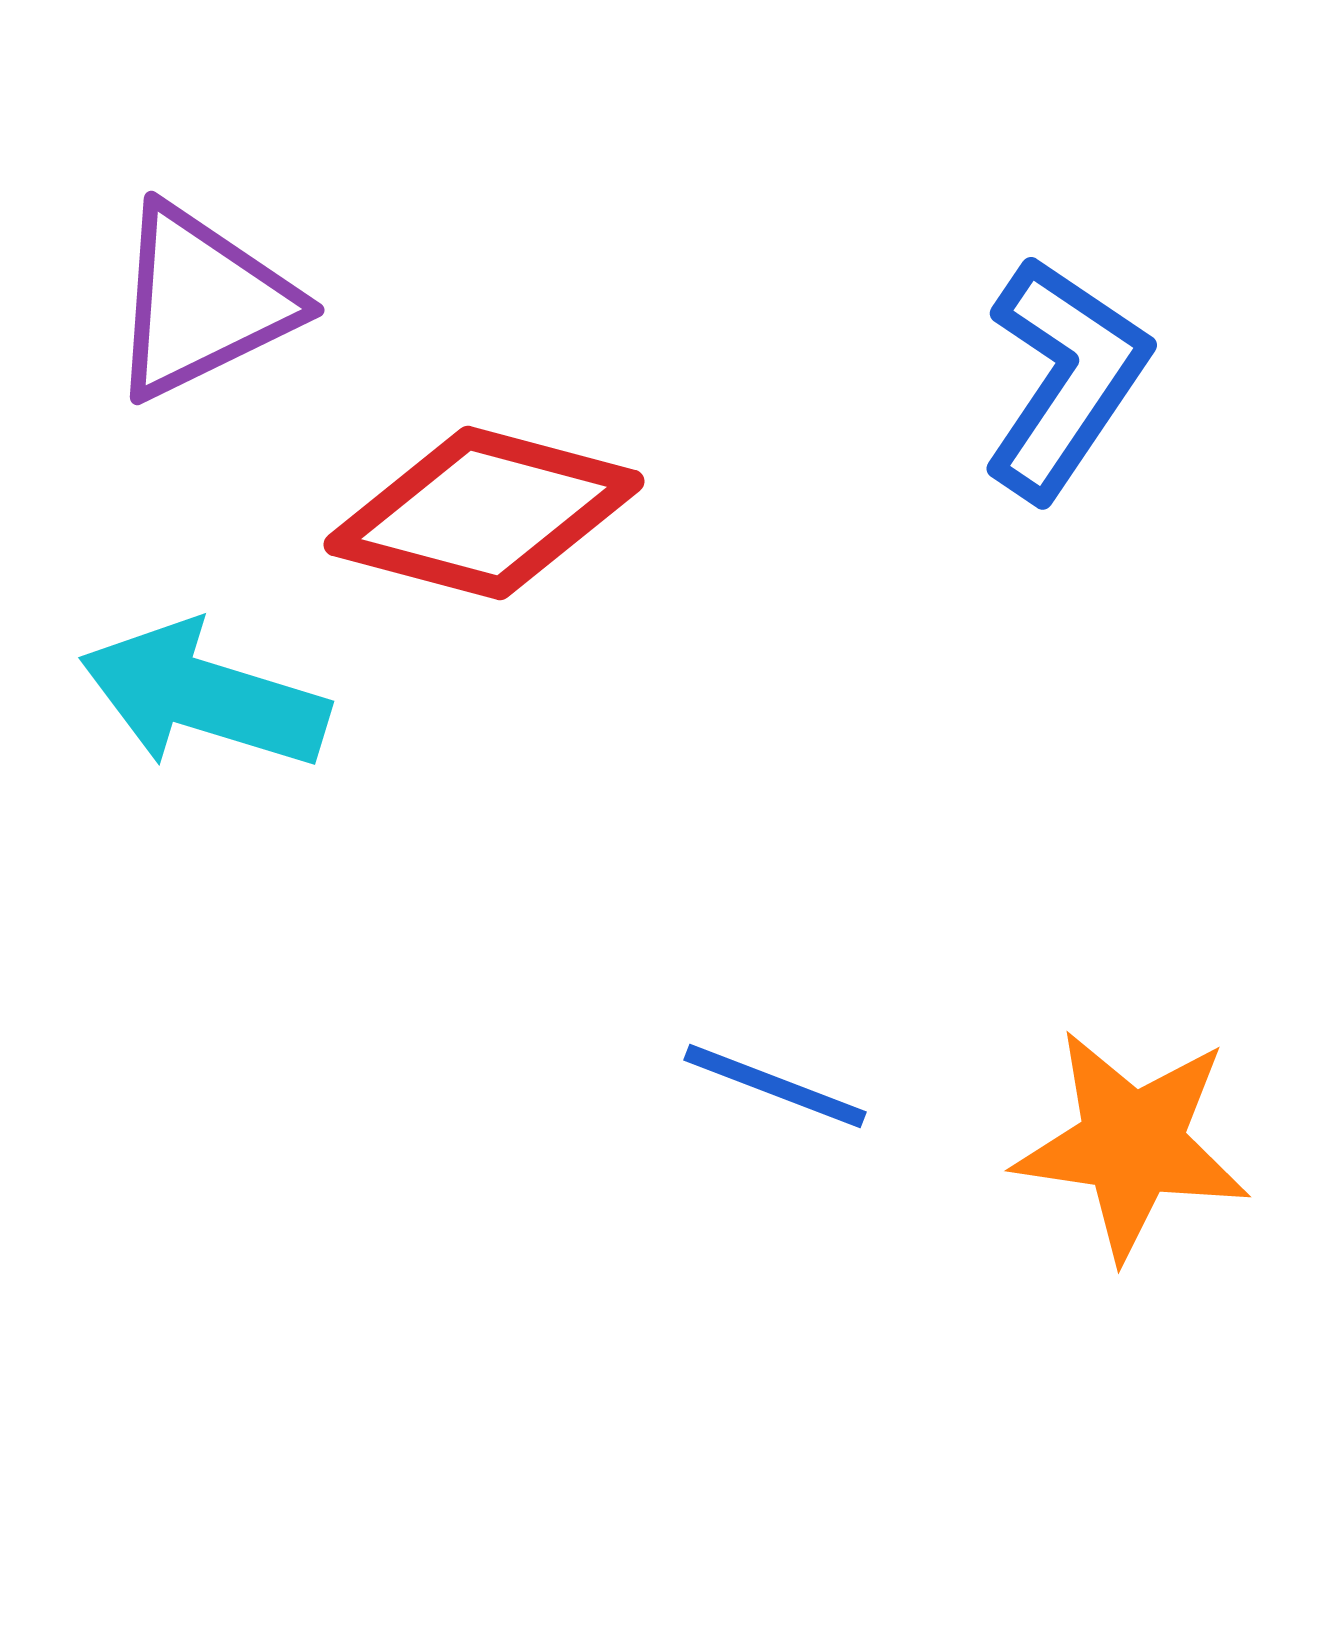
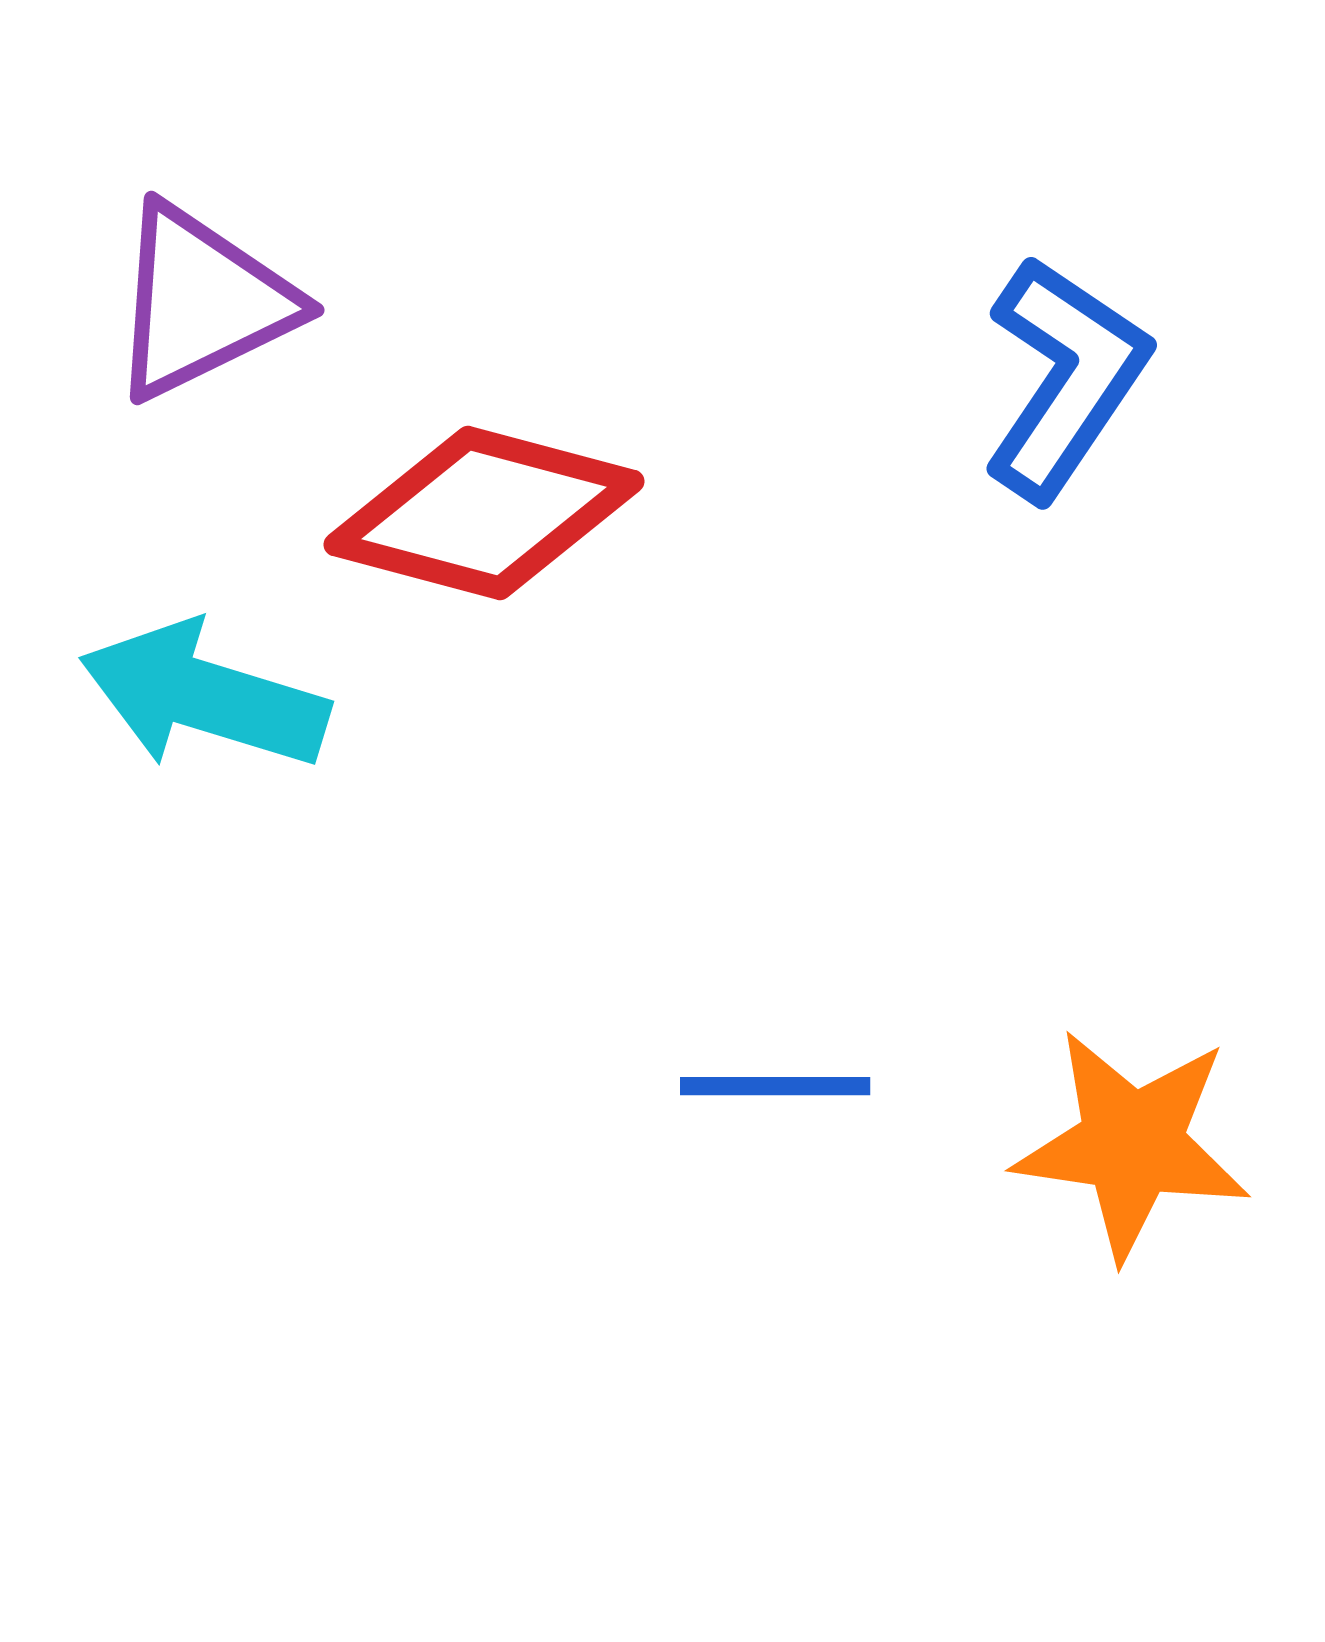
blue line: rotated 21 degrees counterclockwise
